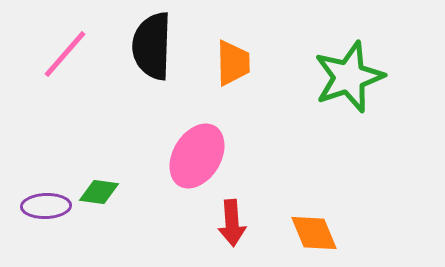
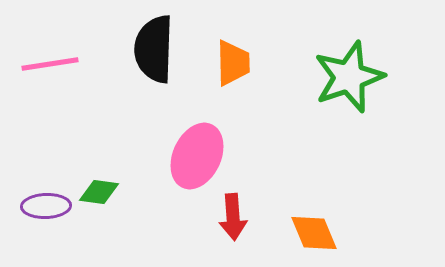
black semicircle: moved 2 px right, 3 px down
pink line: moved 15 px left, 10 px down; rotated 40 degrees clockwise
pink ellipse: rotated 6 degrees counterclockwise
red arrow: moved 1 px right, 6 px up
